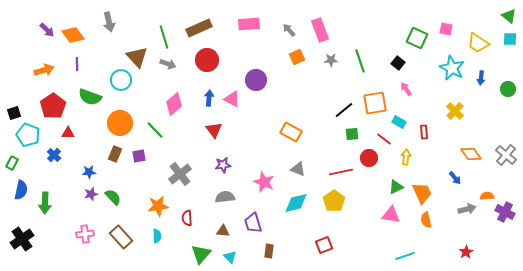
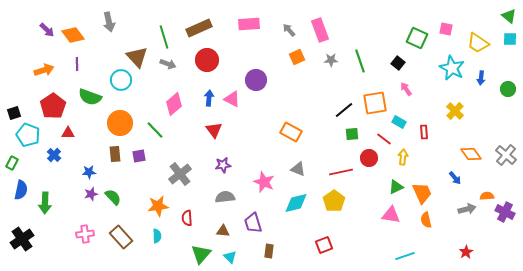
brown rectangle at (115, 154): rotated 28 degrees counterclockwise
yellow arrow at (406, 157): moved 3 px left
